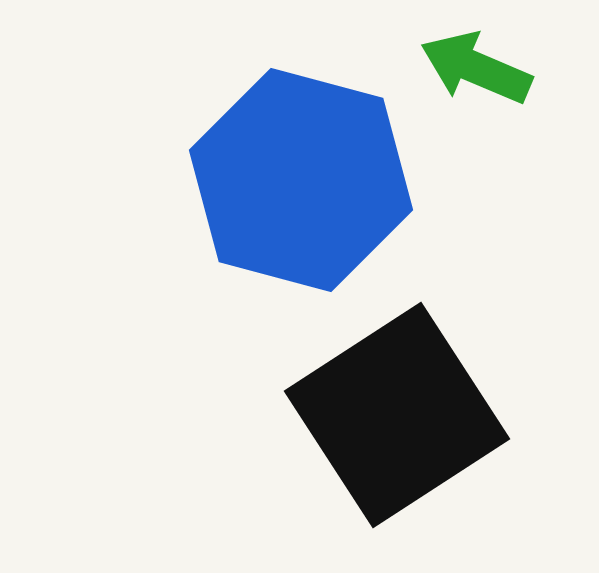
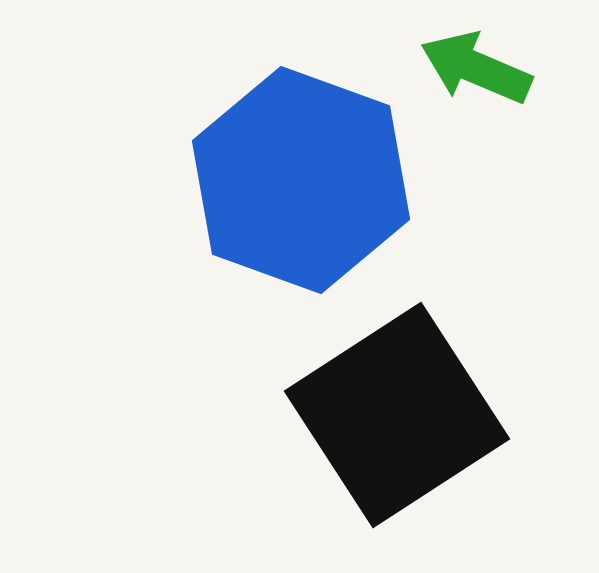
blue hexagon: rotated 5 degrees clockwise
